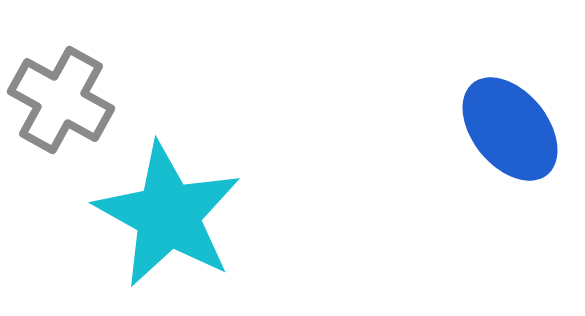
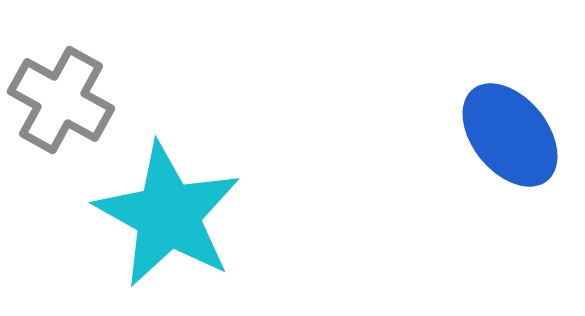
blue ellipse: moved 6 px down
